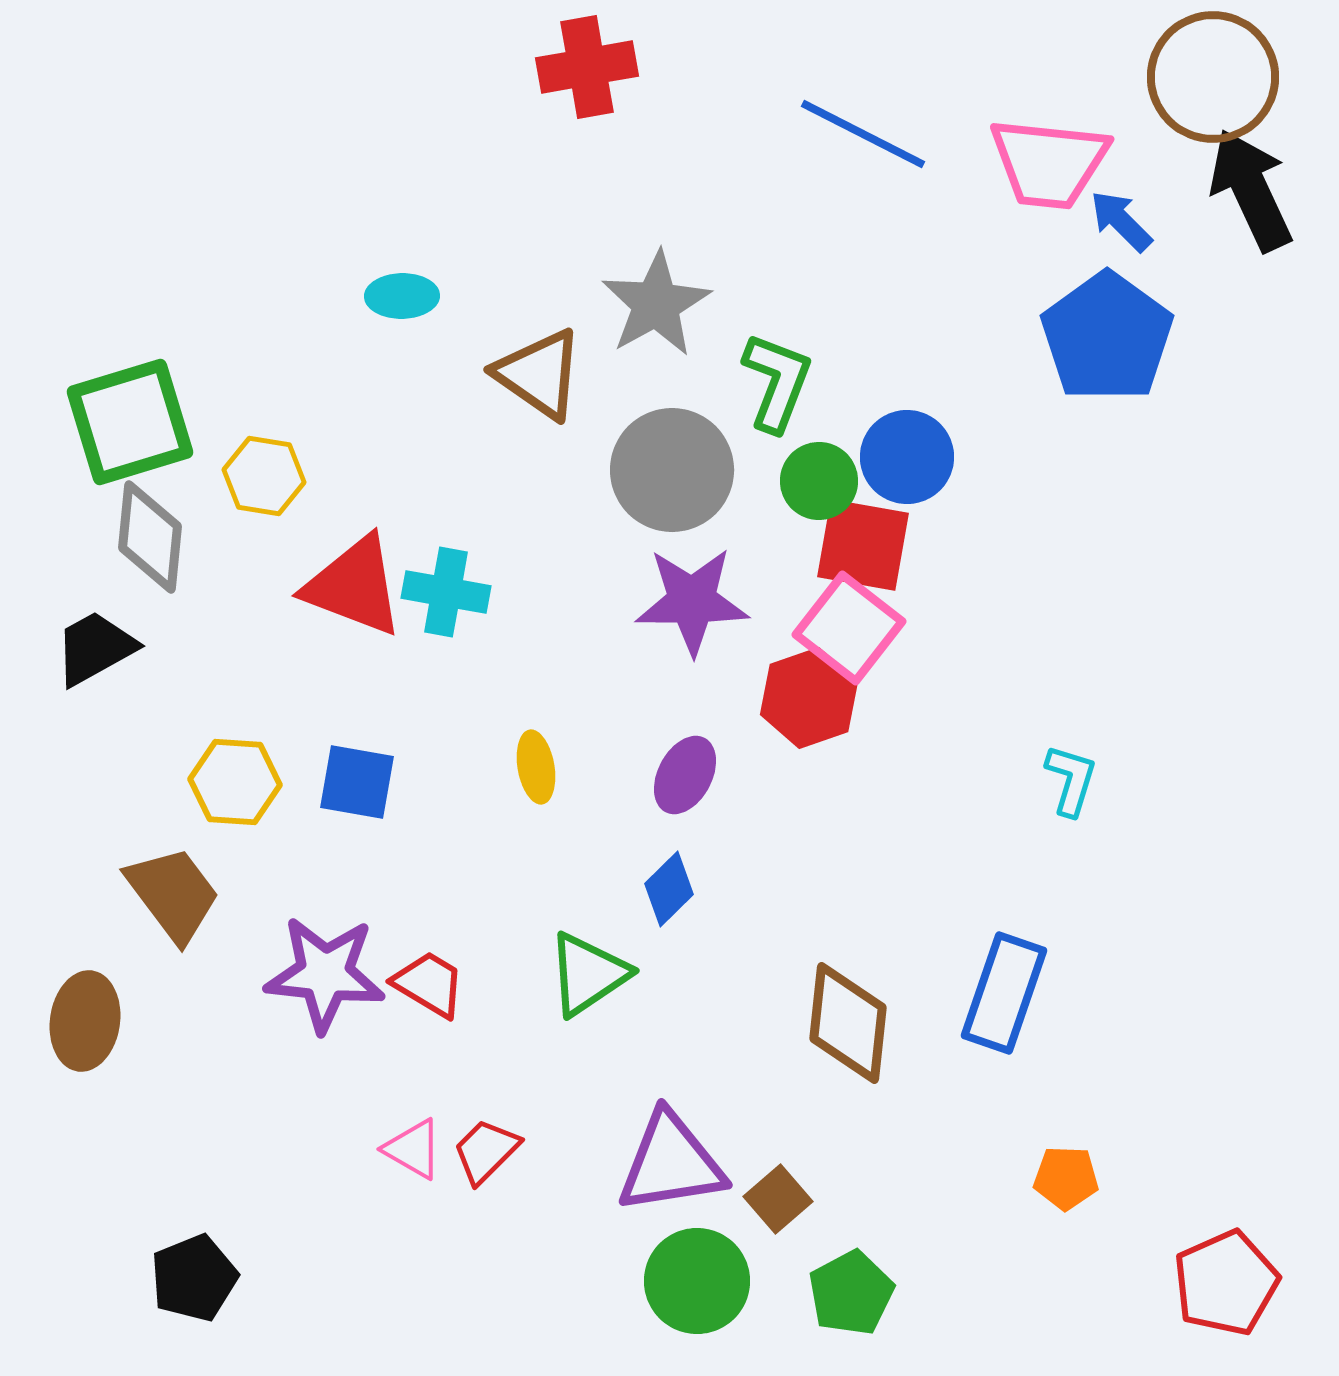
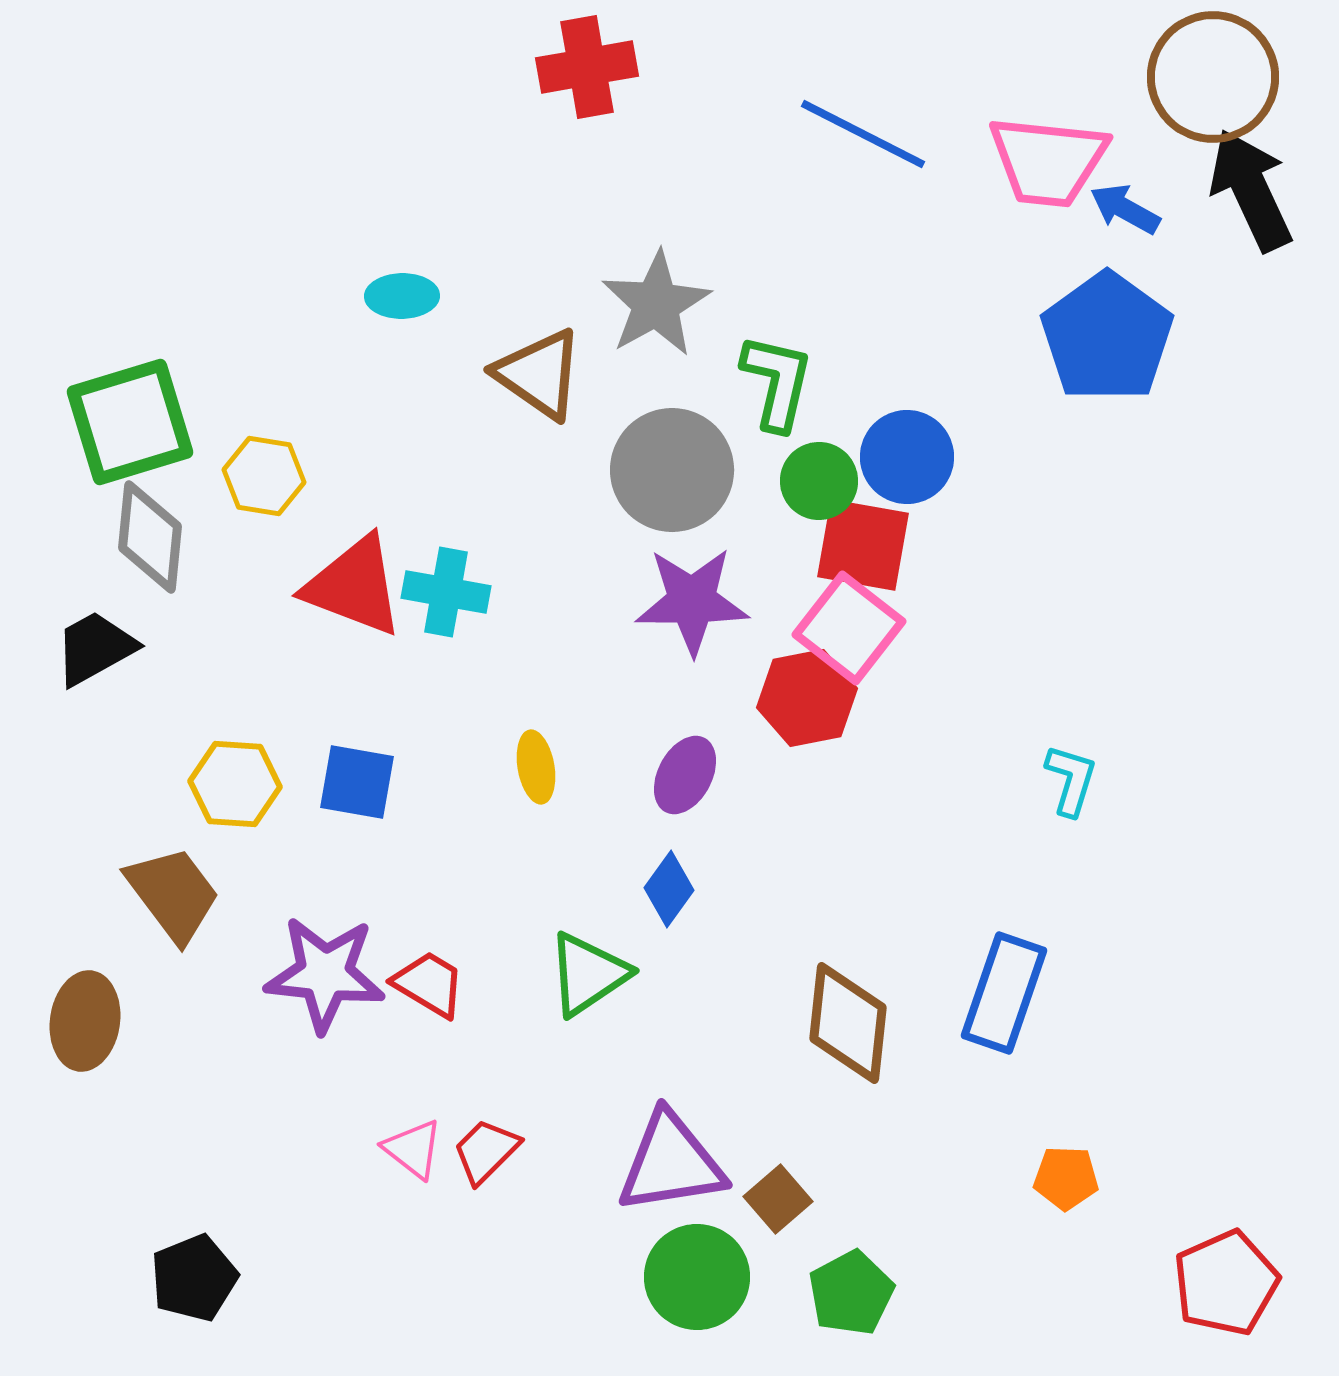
pink trapezoid at (1049, 163): moved 1 px left, 2 px up
blue arrow at (1121, 221): moved 4 px right, 12 px up; rotated 16 degrees counterclockwise
green L-shape at (777, 382): rotated 8 degrees counterclockwise
red hexagon at (809, 698): moved 2 px left; rotated 8 degrees clockwise
yellow hexagon at (235, 782): moved 2 px down
blue diamond at (669, 889): rotated 10 degrees counterclockwise
pink triangle at (413, 1149): rotated 8 degrees clockwise
green circle at (697, 1281): moved 4 px up
